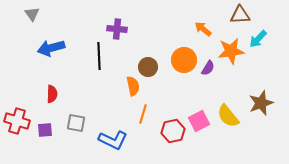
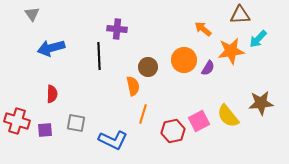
brown star: rotated 15 degrees clockwise
